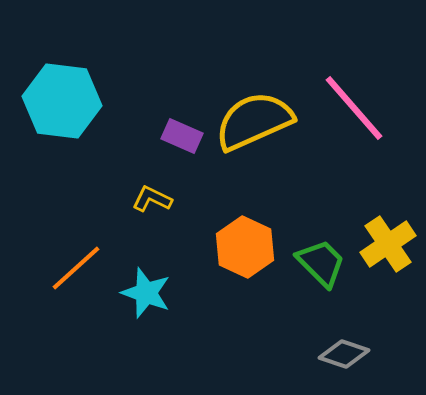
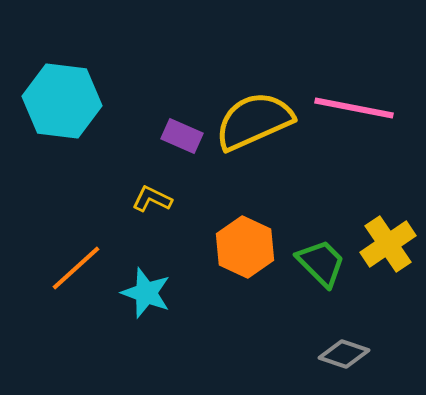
pink line: rotated 38 degrees counterclockwise
